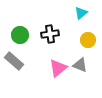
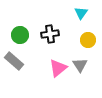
cyan triangle: rotated 16 degrees counterclockwise
gray triangle: rotated 35 degrees clockwise
